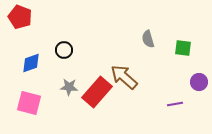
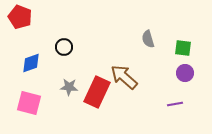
black circle: moved 3 px up
purple circle: moved 14 px left, 9 px up
red rectangle: rotated 16 degrees counterclockwise
